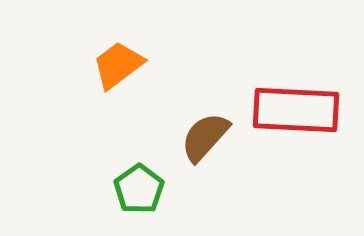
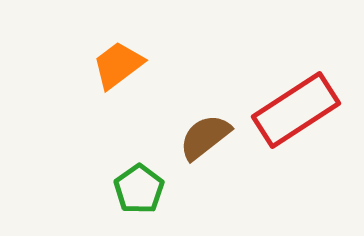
red rectangle: rotated 36 degrees counterclockwise
brown semicircle: rotated 10 degrees clockwise
